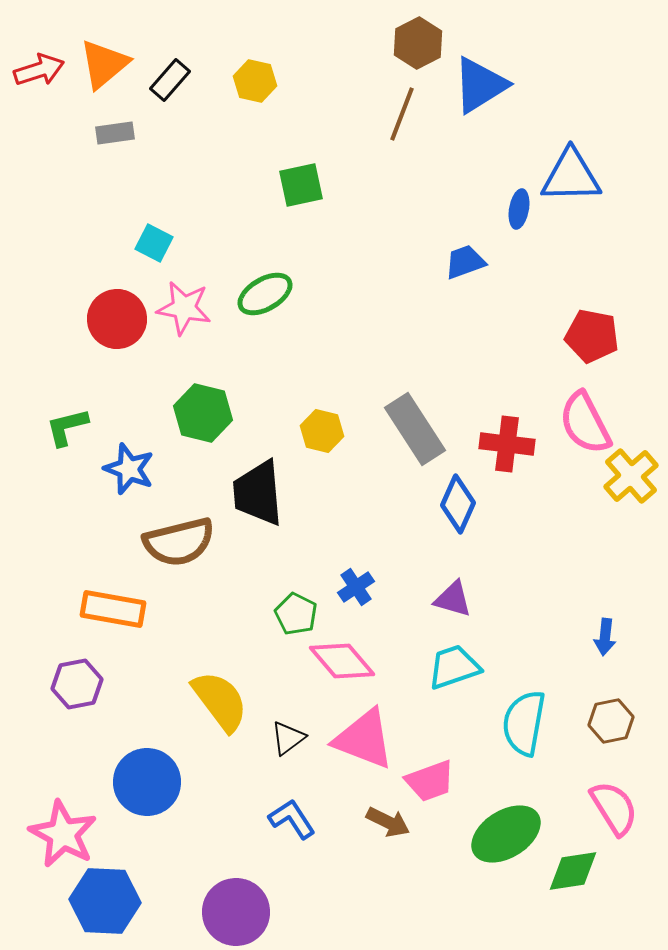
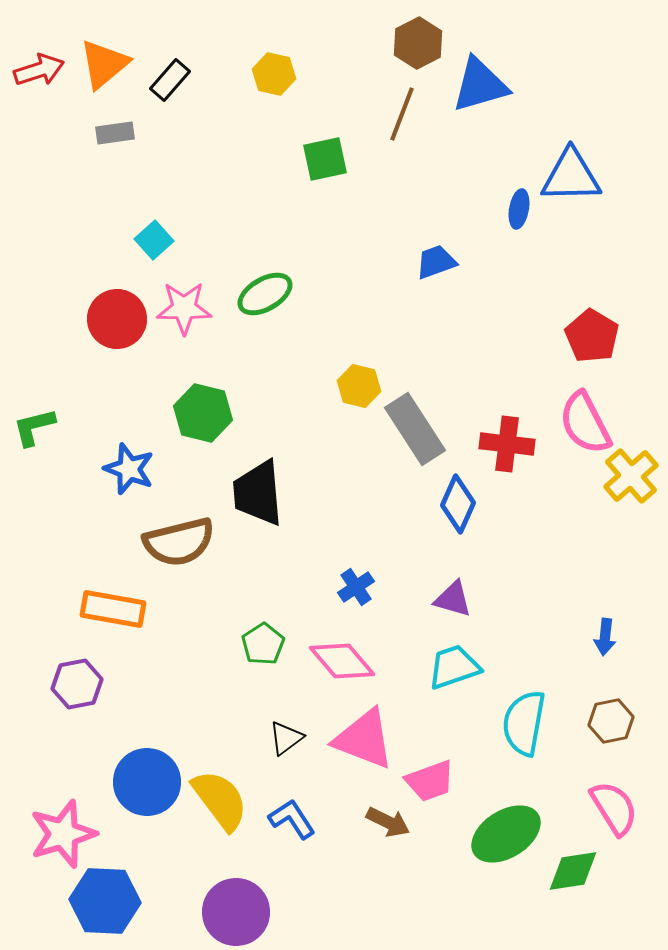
yellow hexagon at (255, 81): moved 19 px right, 7 px up
blue triangle at (480, 85): rotated 16 degrees clockwise
green square at (301, 185): moved 24 px right, 26 px up
cyan square at (154, 243): moved 3 px up; rotated 21 degrees clockwise
blue trapezoid at (465, 262): moved 29 px left
pink star at (184, 308): rotated 10 degrees counterclockwise
red pentagon at (592, 336): rotated 20 degrees clockwise
green L-shape at (67, 427): moved 33 px left
yellow hexagon at (322, 431): moved 37 px right, 45 px up
green pentagon at (296, 614): moved 33 px left, 30 px down; rotated 12 degrees clockwise
yellow semicircle at (220, 701): moved 99 px down
black triangle at (288, 738): moved 2 px left
pink star at (63, 834): rotated 26 degrees clockwise
